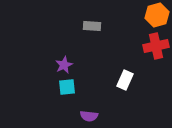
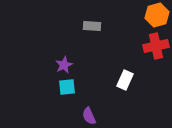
purple semicircle: rotated 60 degrees clockwise
